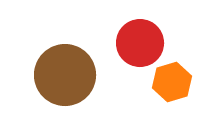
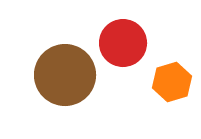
red circle: moved 17 px left
